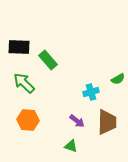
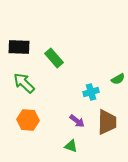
green rectangle: moved 6 px right, 2 px up
